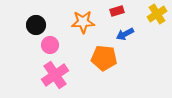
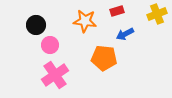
yellow cross: rotated 12 degrees clockwise
orange star: moved 2 px right, 1 px up; rotated 10 degrees clockwise
